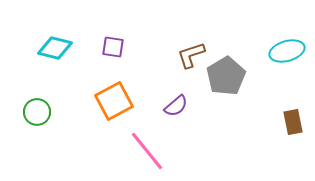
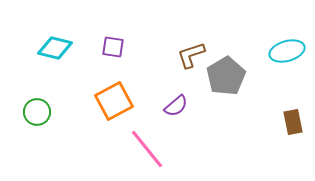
pink line: moved 2 px up
